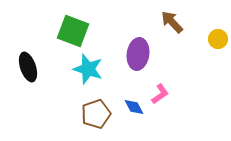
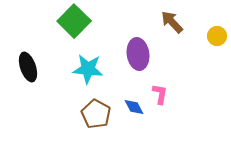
green square: moved 1 px right, 10 px up; rotated 24 degrees clockwise
yellow circle: moved 1 px left, 3 px up
purple ellipse: rotated 16 degrees counterclockwise
cyan star: rotated 12 degrees counterclockwise
pink L-shape: rotated 45 degrees counterclockwise
brown pentagon: rotated 24 degrees counterclockwise
